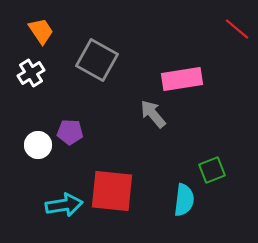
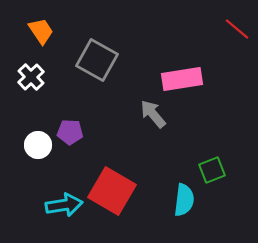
white cross: moved 4 px down; rotated 12 degrees counterclockwise
red square: rotated 24 degrees clockwise
